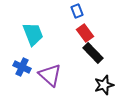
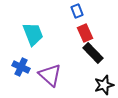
red rectangle: rotated 12 degrees clockwise
blue cross: moved 1 px left
